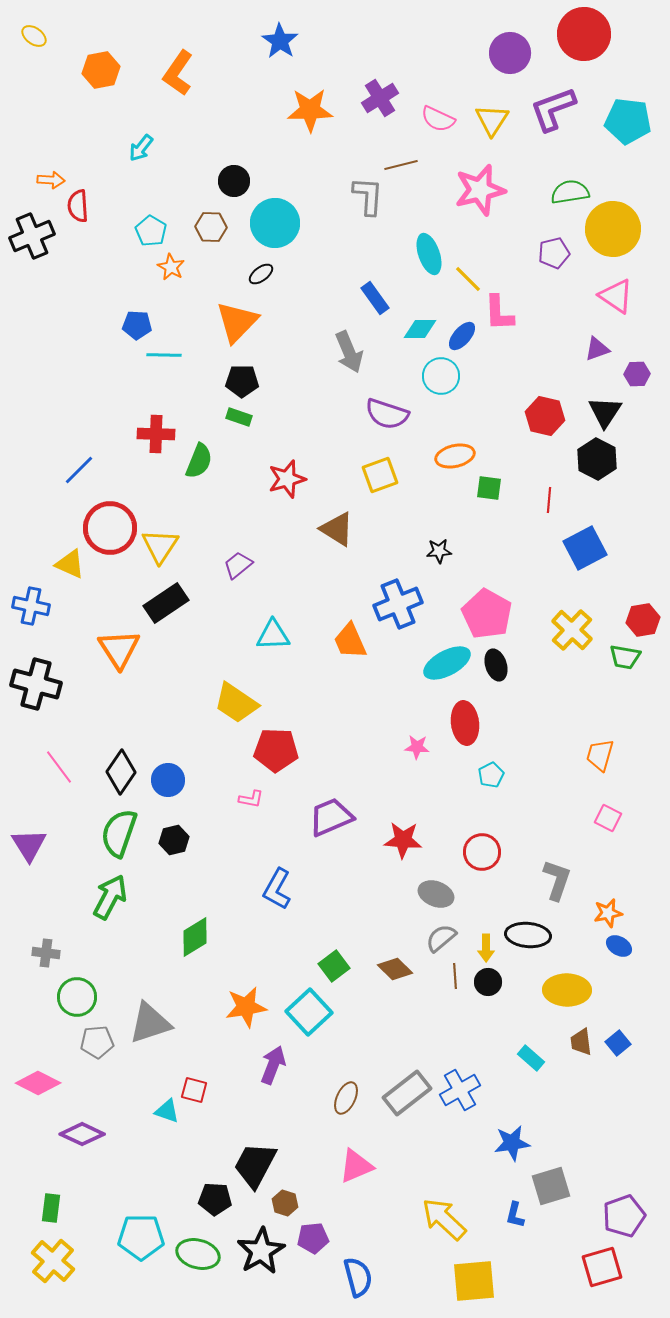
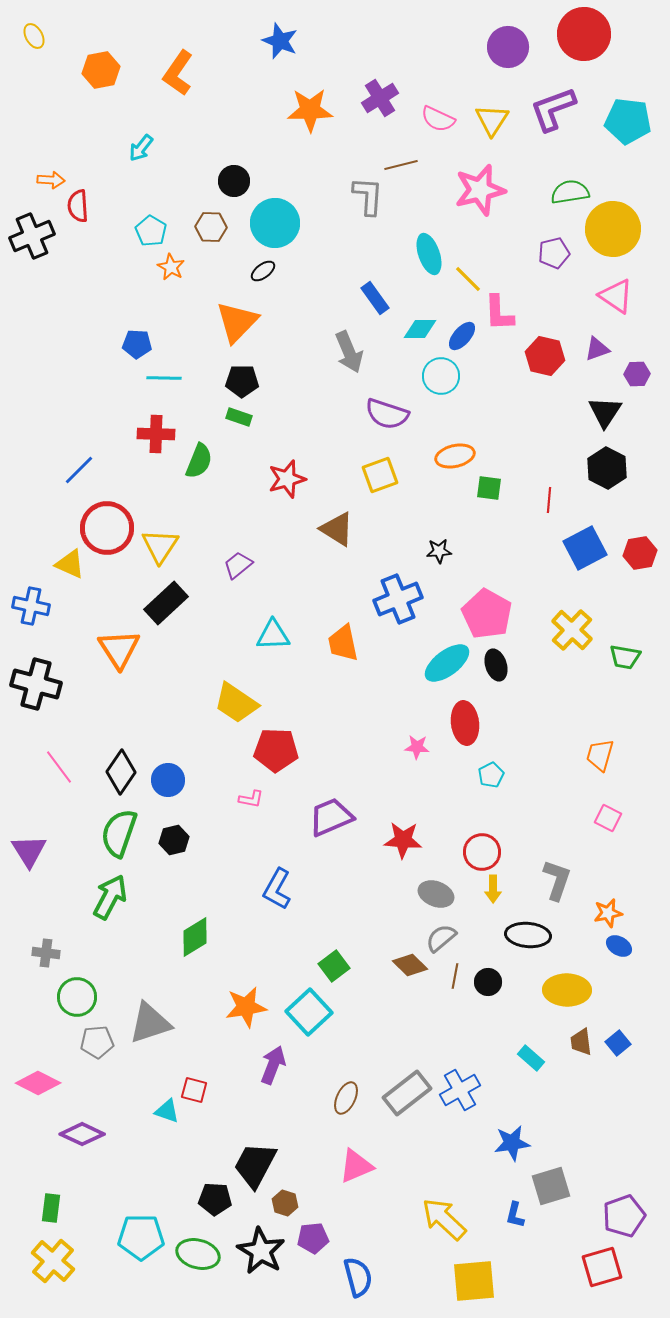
yellow ellipse at (34, 36): rotated 25 degrees clockwise
blue star at (280, 41): rotated 12 degrees counterclockwise
purple circle at (510, 53): moved 2 px left, 6 px up
black ellipse at (261, 274): moved 2 px right, 3 px up
blue pentagon at (137, 325): moved 19 px down
cyan line at (164, 355): moved 23 px down
red hexagon at (545, 416): moved 60 px up
black hexagon at (597, 459): moved 10 px right, 9 px down
red circle at (110, 528): moved 3 px left
black rectangle at (166, 603): rotated 9 degrees counterclockwise
blue cross at (398, 604): moved 5 px up
red hexagon at (643, 620): moved 3 px left, 67 px up
orange trapezoid at (350, 641): moved 7 px left, 2 px down; rotated 12 degrees clockwise
cyan ellipse at (447, 663): rotated 9 degrees counterclockwise
purple triangle at (29, 845): moved 6 px down
yellow arrow at (486, 948): moved 7 px right, 59 px up
brown diamond at (395, 969): moved 15 px right, 4 px up
brown line at (455, 976): rotated 15 degrees clockwise
black star at (261, 1251): rotated 12 degrees counterclockwise
